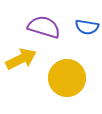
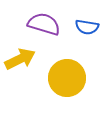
purple semicircle: moved 3 px up
yellow arrow: moved 1 px left
